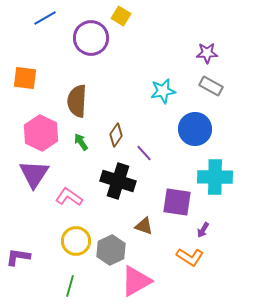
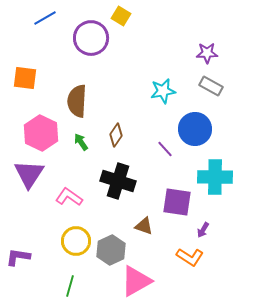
purple line: moved 21 px right, 4 px up
purple triangle: moved 5 px left
